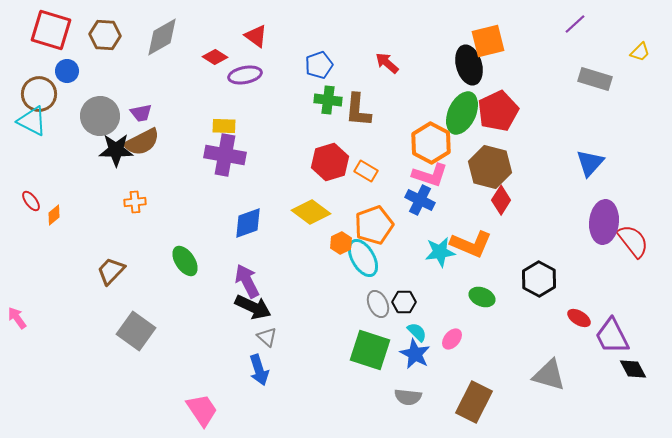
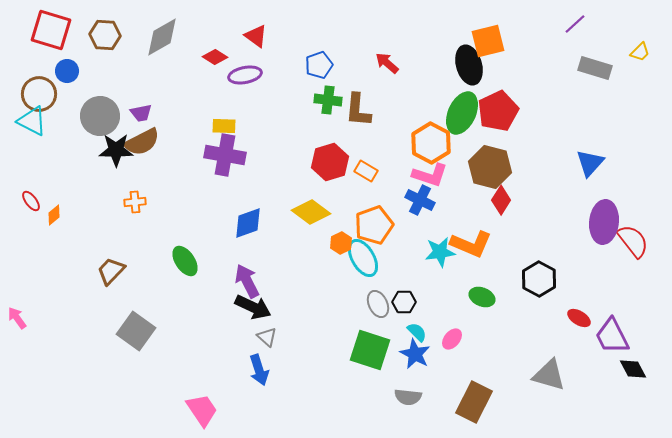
gray rectangle at (595, 79): moved 11 px up
